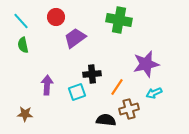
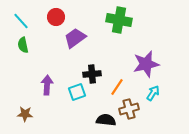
cyan arrow: moved 1 px left; rotated 147 degrees clockwise
